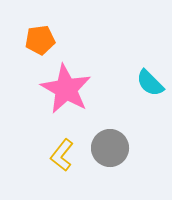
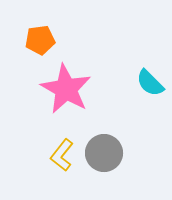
gray circle: moved 6 px left, 5 px down
